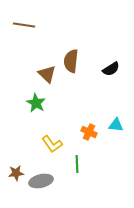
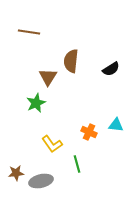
brown line: moved 5 px right, 7 px down
brown triangle: moved 1 px right, 3 px down; rotated 18 degrees clockwise
green star: rotated 18 degrees clockwise
green line: rotated 12 degrees counterclockwise
